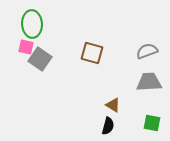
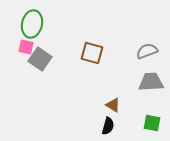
green ellipse: rotated 16 degrees clockwise
gray trapezoid: moved 2 px right
